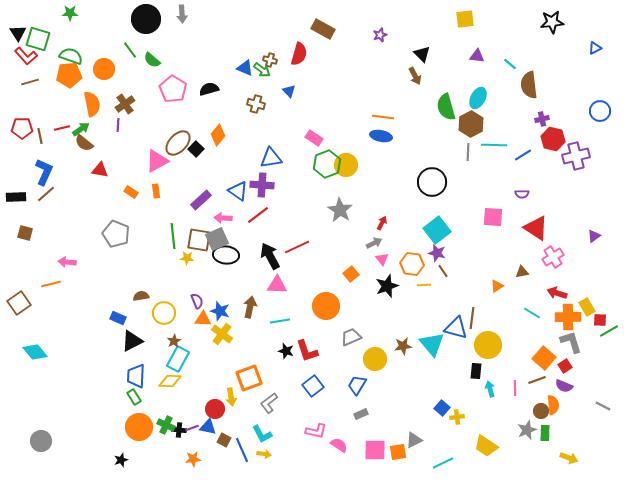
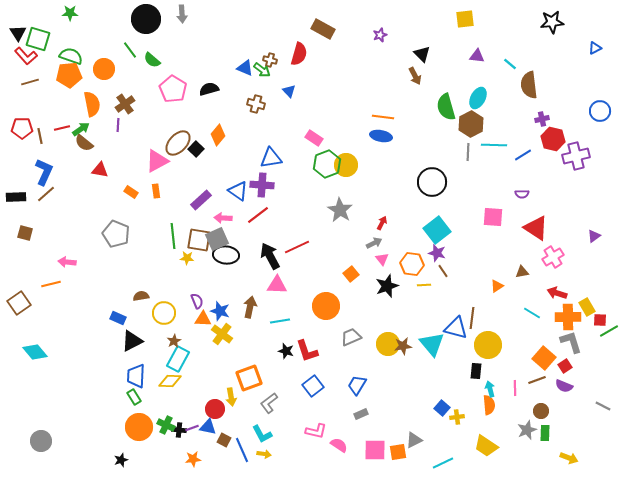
yellow circle at (375, 359): moved 13 px right, 15 px up
orange semicircle at (553, 405): moved 64 px left
